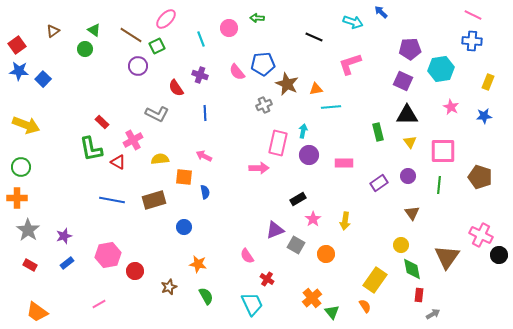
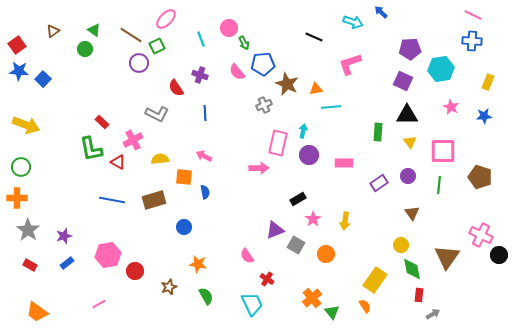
green arrow at (257, 18): moved 13 px left, 25 px down; rotated 120 degrees counterclockwise
purple circle at (138, 66): moved 1 px right, 3 px up
green rectangle at (378, 132): rotated 18 degrees clockwise
